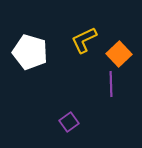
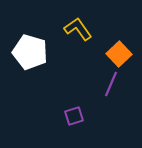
yellow L-shape: moved 6 px left, 11 px up; rotated 80 degrees clockwise
purple line: rotated 25 degrees clockwise
purple square: moved 5 px right, 6 px up; rotated 18 degrees clockwise
